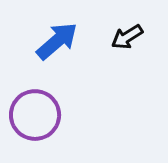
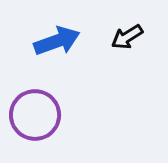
blue arrow: rotated 21 degrees clockwise
